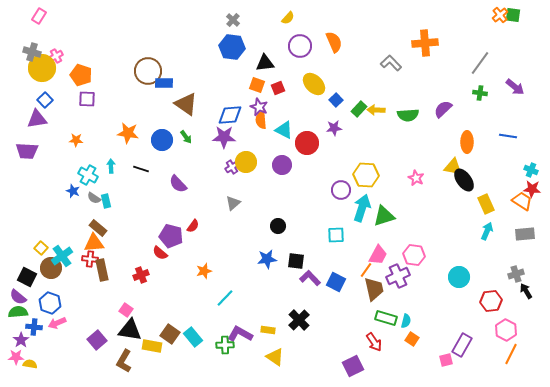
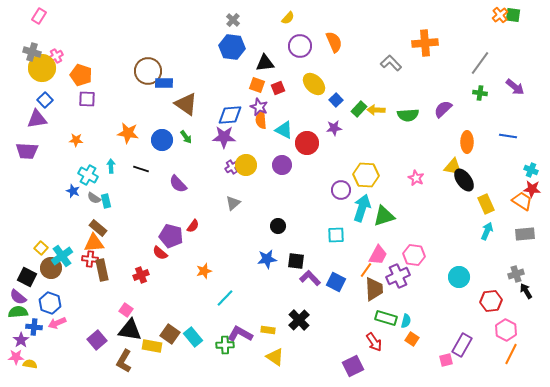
yellow circle at (246, 162): moved 3 px down
brown trapezoid at (374, 289): rotated 10 degrees clockwise
